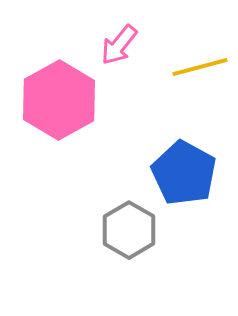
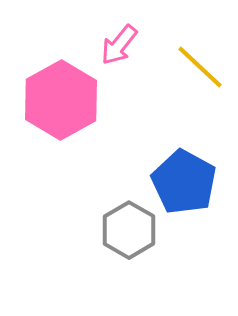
yellow line: rotated 58 degrees clockwise
pink hexagon: moved 2 px right
blue pentagon: moved 9 px down
